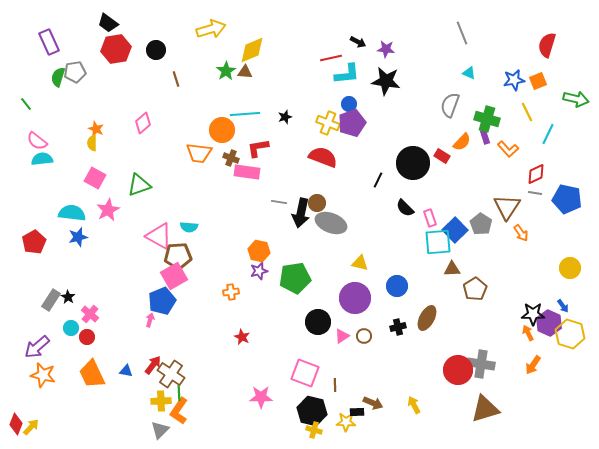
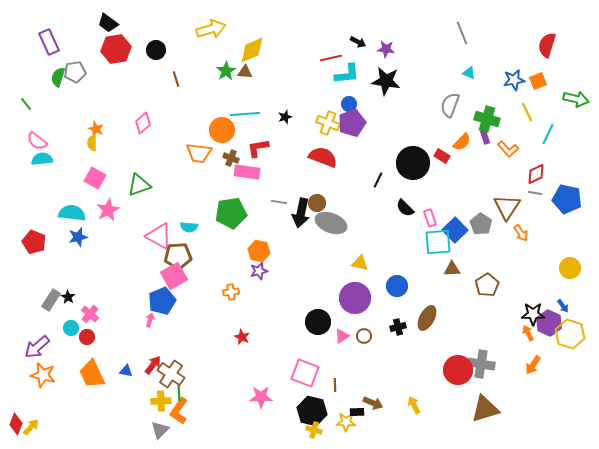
red pentagon at (34, 242): rotated 20 degrees counterclockwise
green pentagon at (295, 278): moved 64 px left, 65 px up
brown pentagon at (475, 289): moved 12 px right, 4 px up
